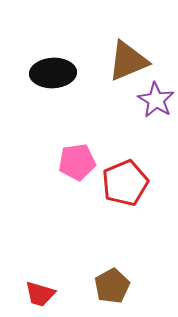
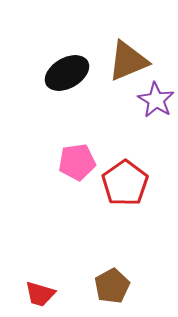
black ellipse: moved 14 px right; rotated 27 degrees counterclockwise
red pentagon: rotated 12 degrees counterclockwise
